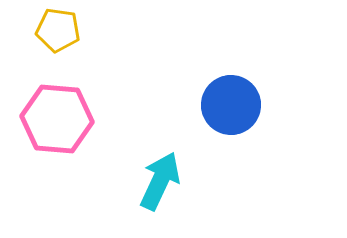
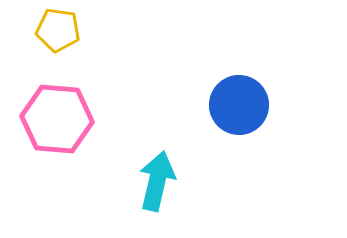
blue circle: moved 8 px right
cyan arrow: moved 3 px left; rotated 12 degrees counterclockwise
